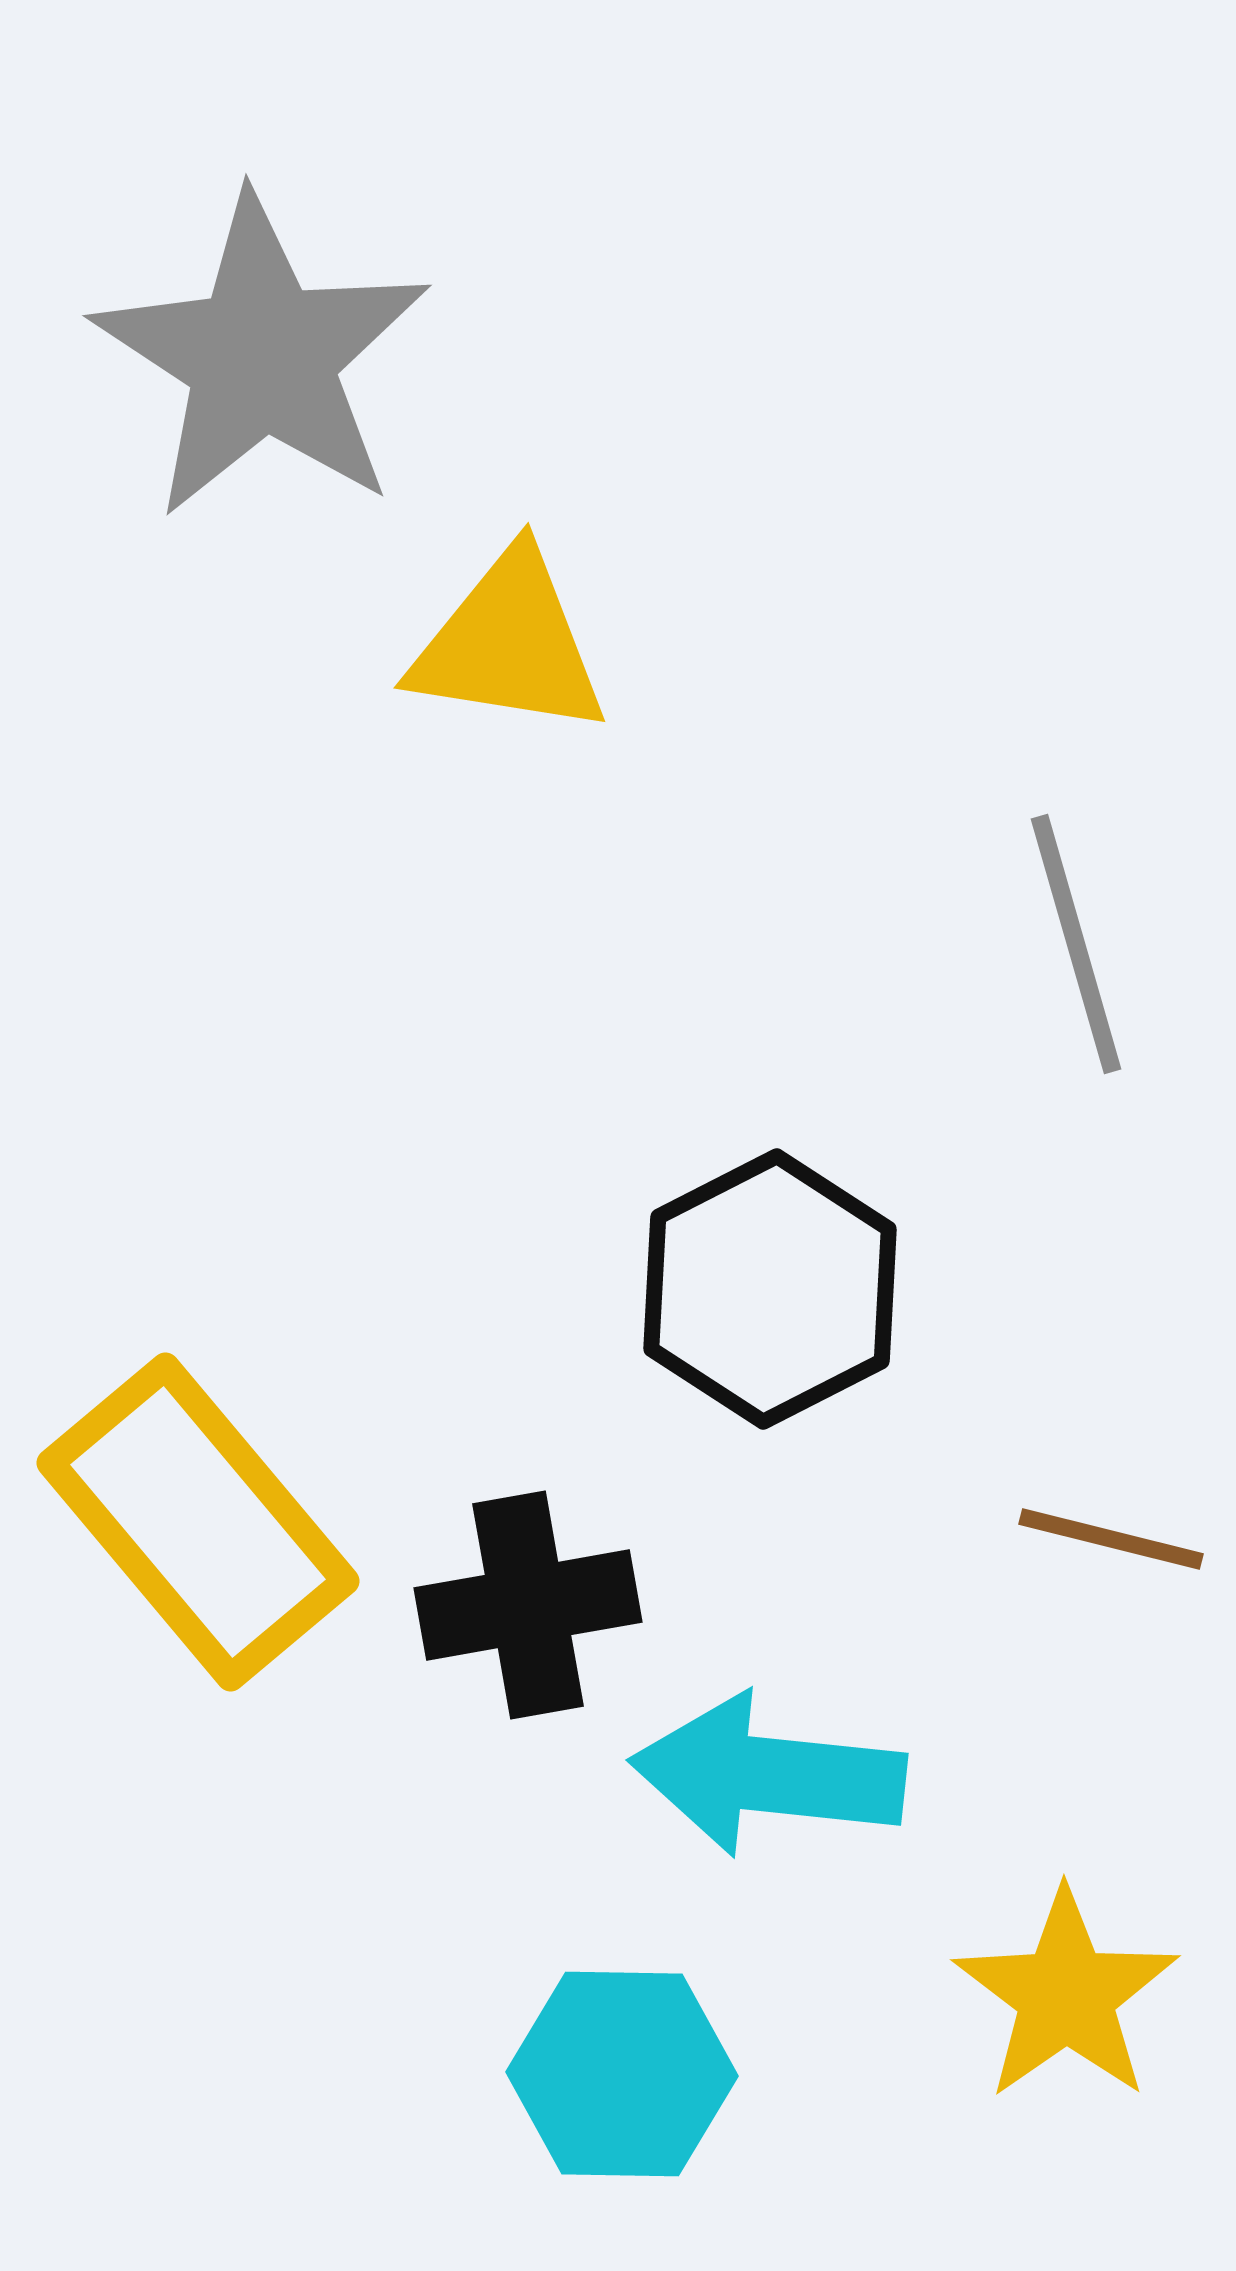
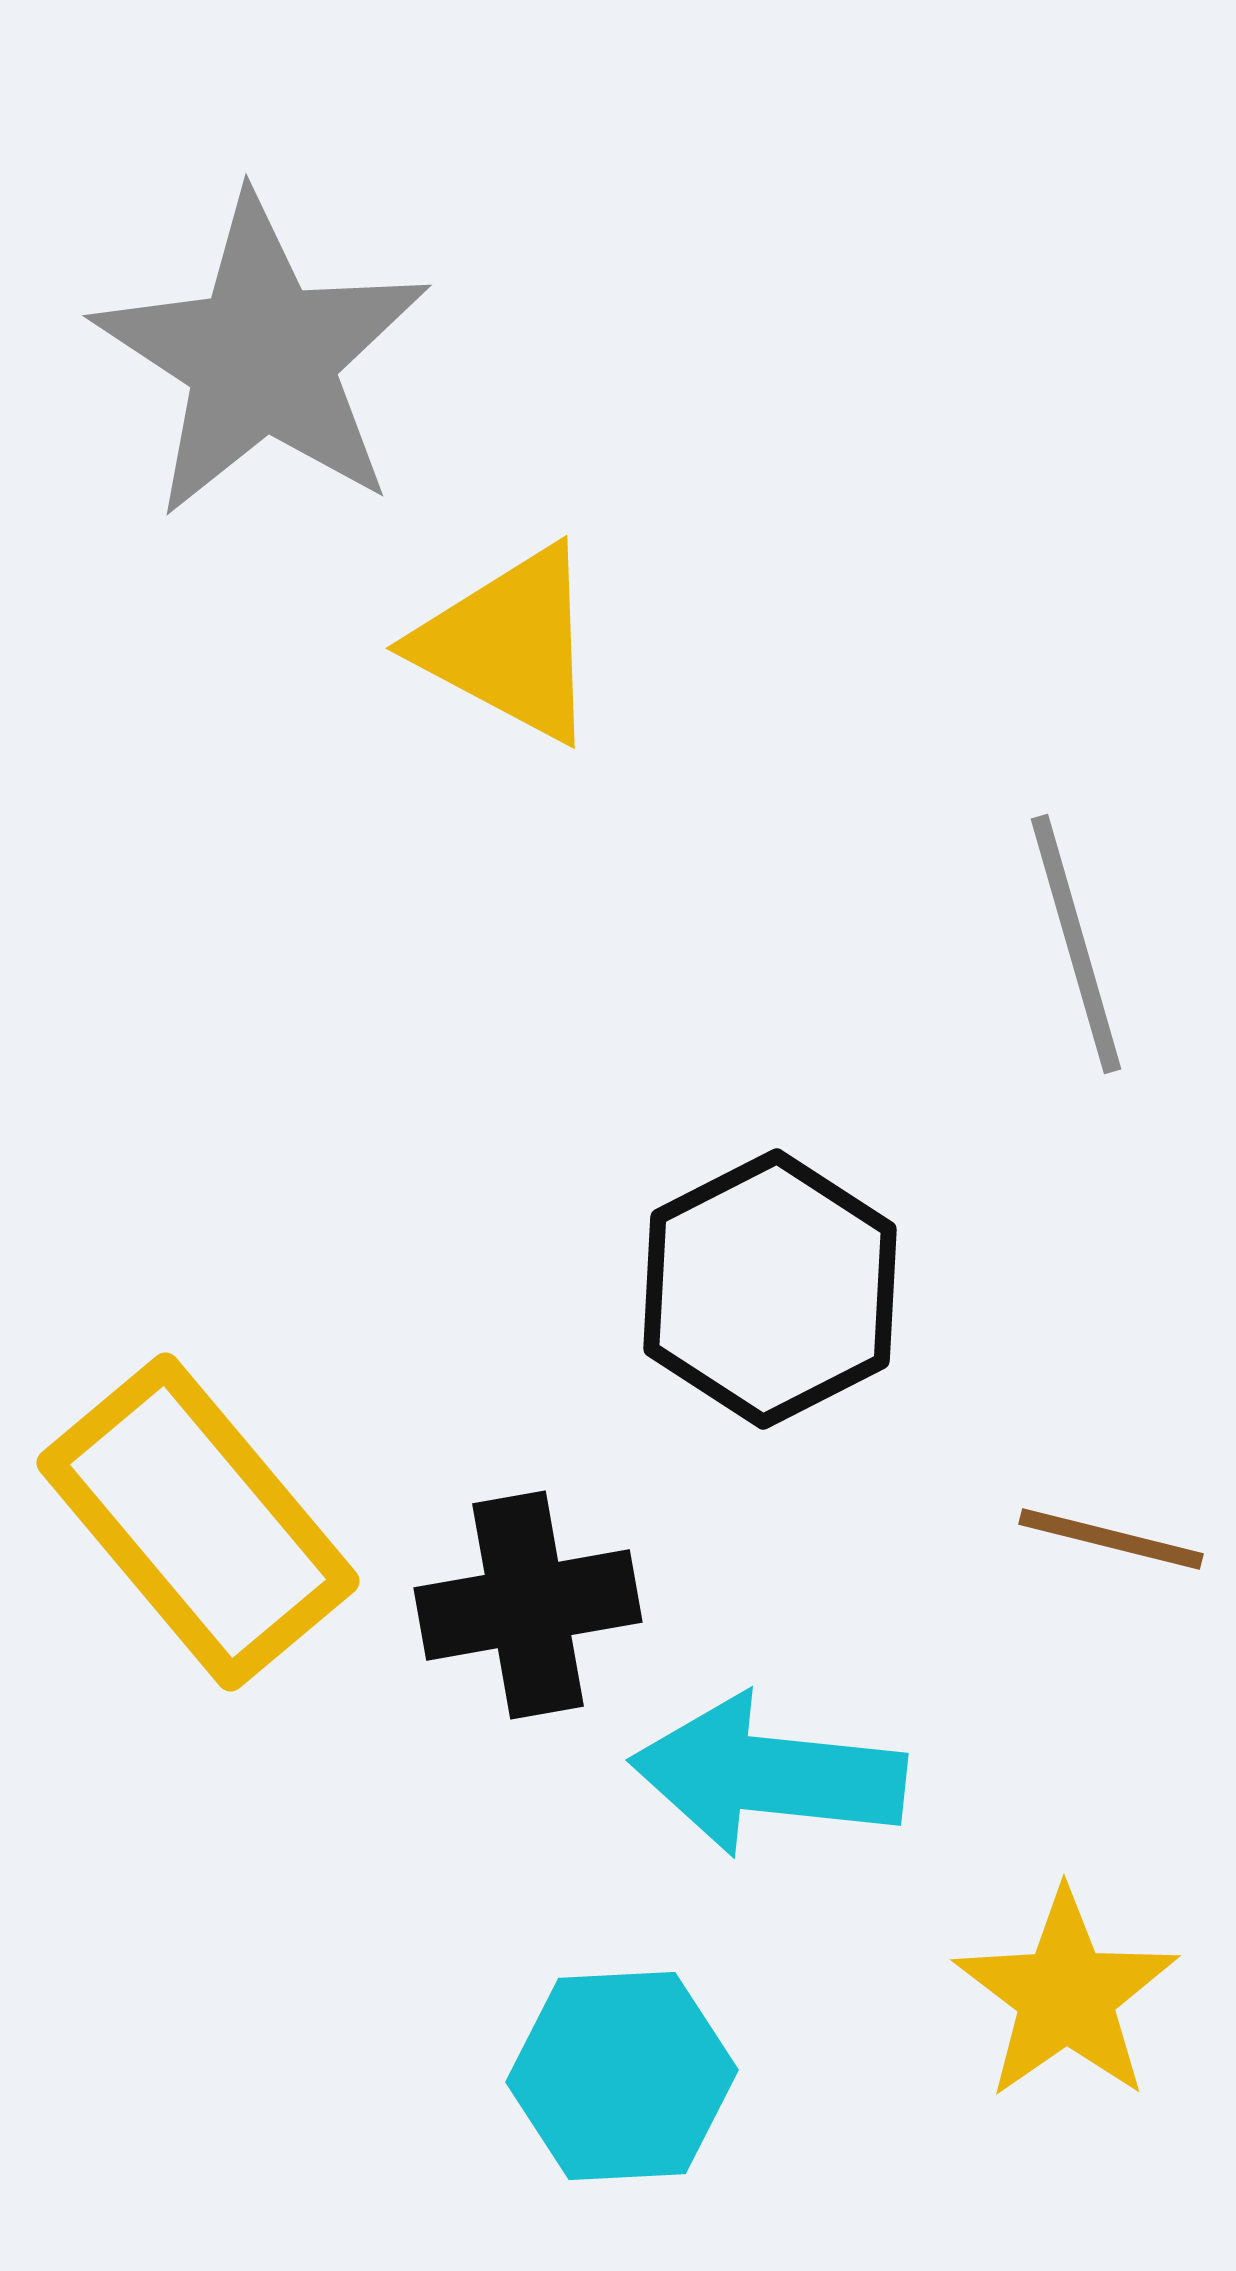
yellow triangle: rotated 19 degrees clockwise
cyan hexagon: moved 2 px down; rotated 4 degrees counterclockwise
